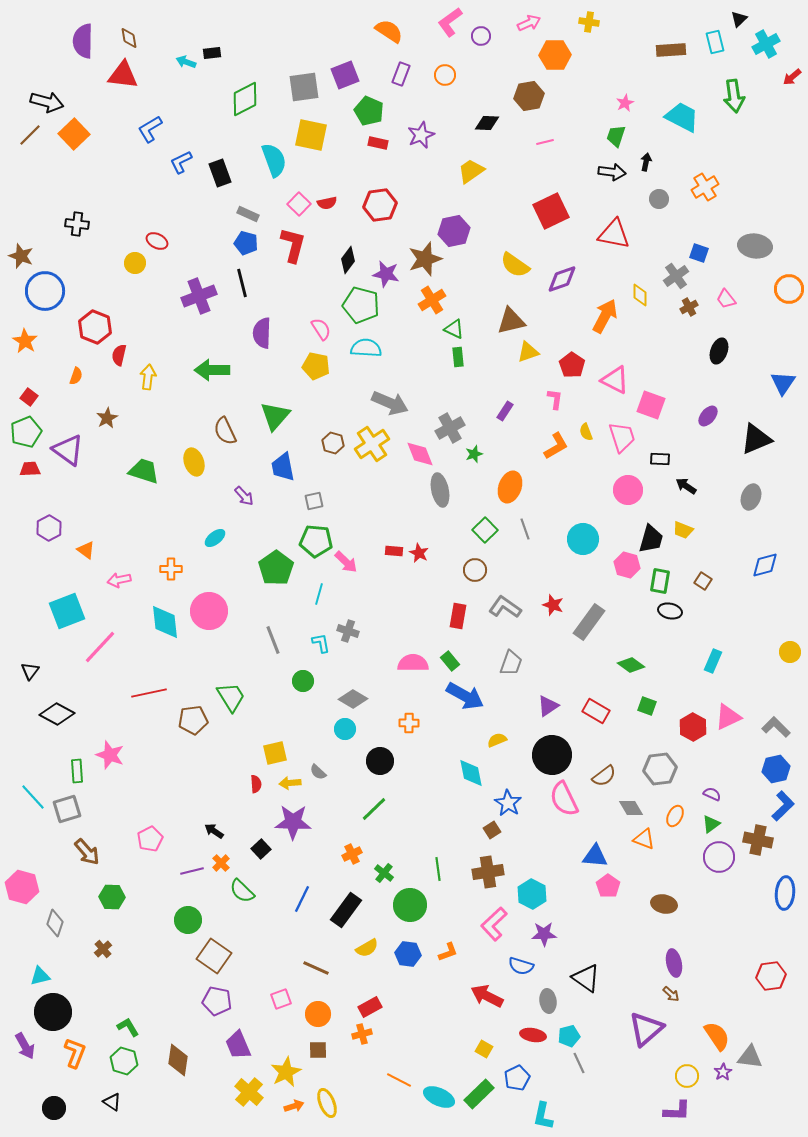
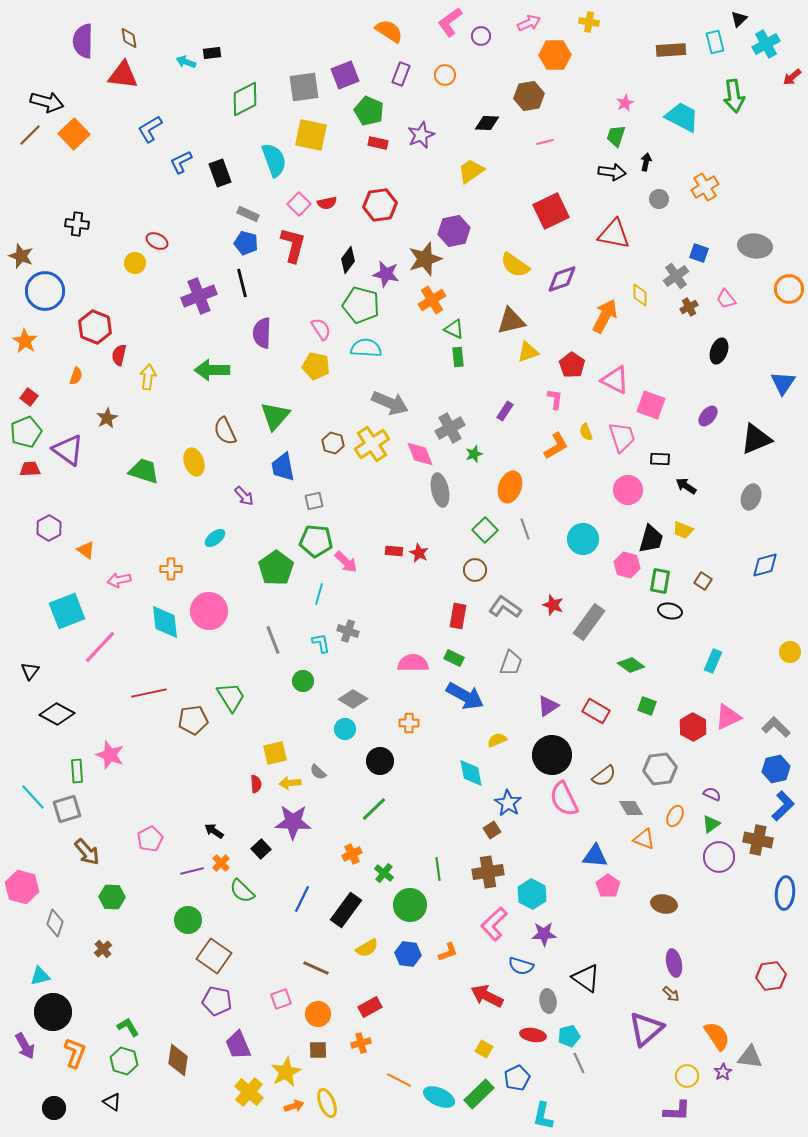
green rectangle at (450, 661): moved 4 px right, 3 px up; rotated 24 degrees counterclockwise
orange cross at (362, 1034): moved 1 px left, 9 px down
